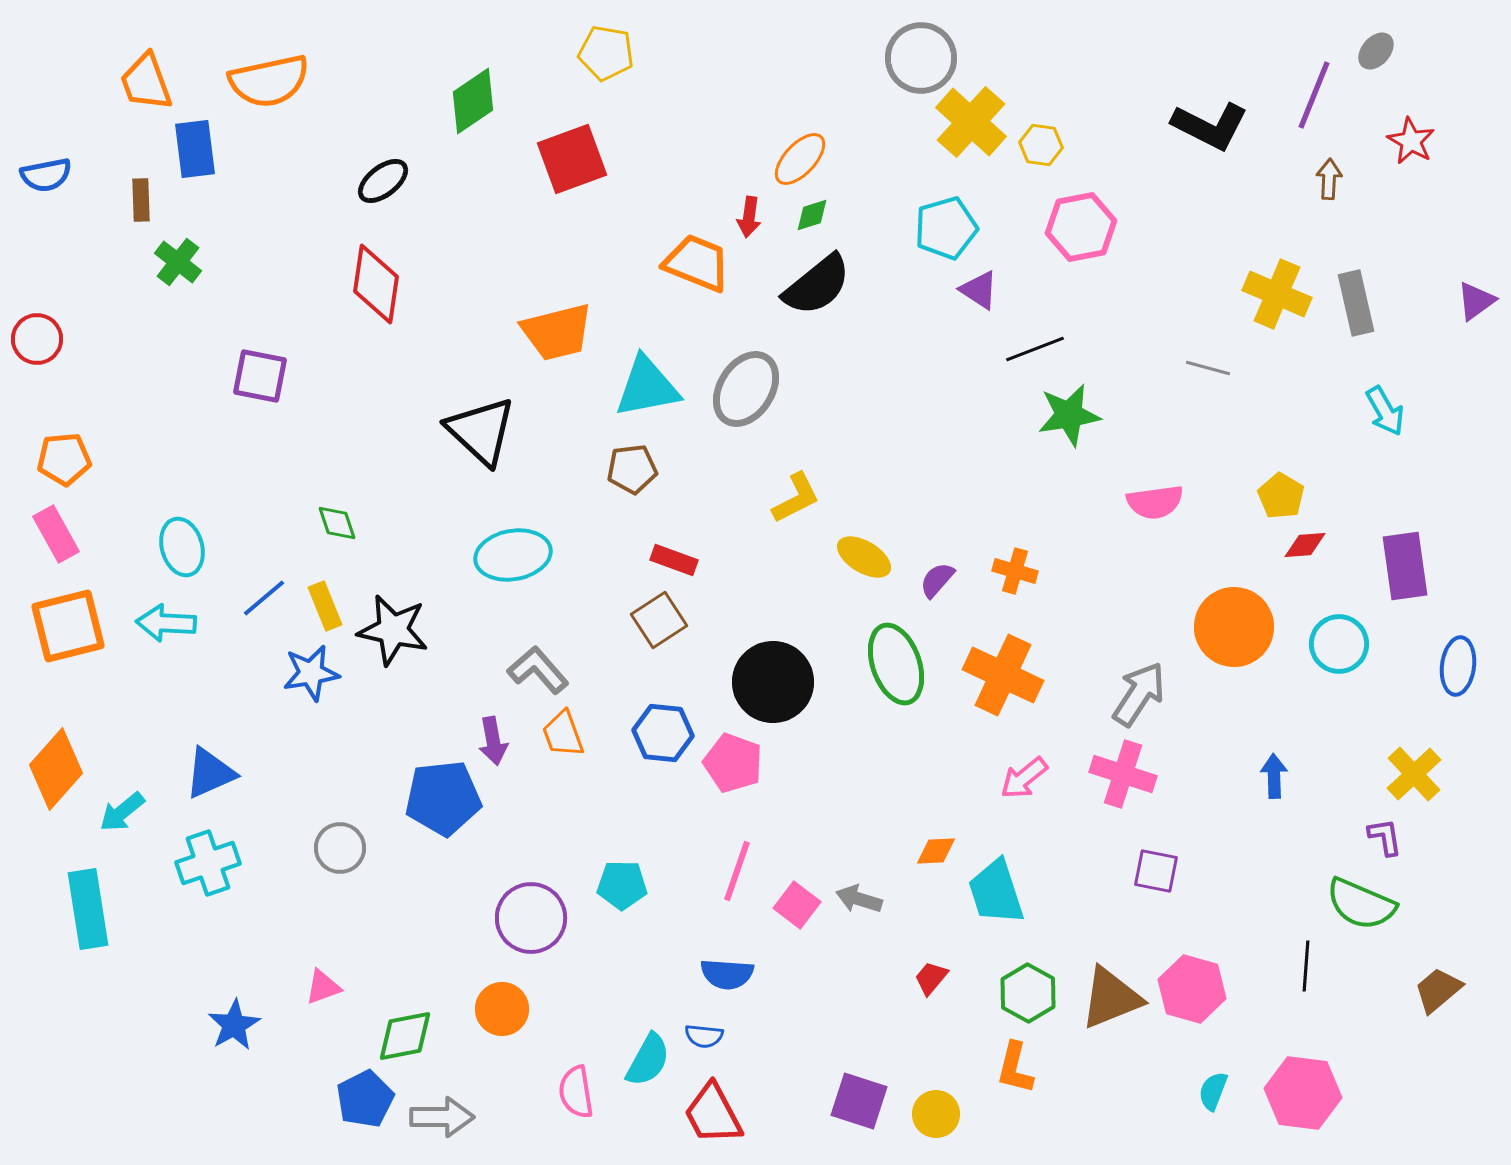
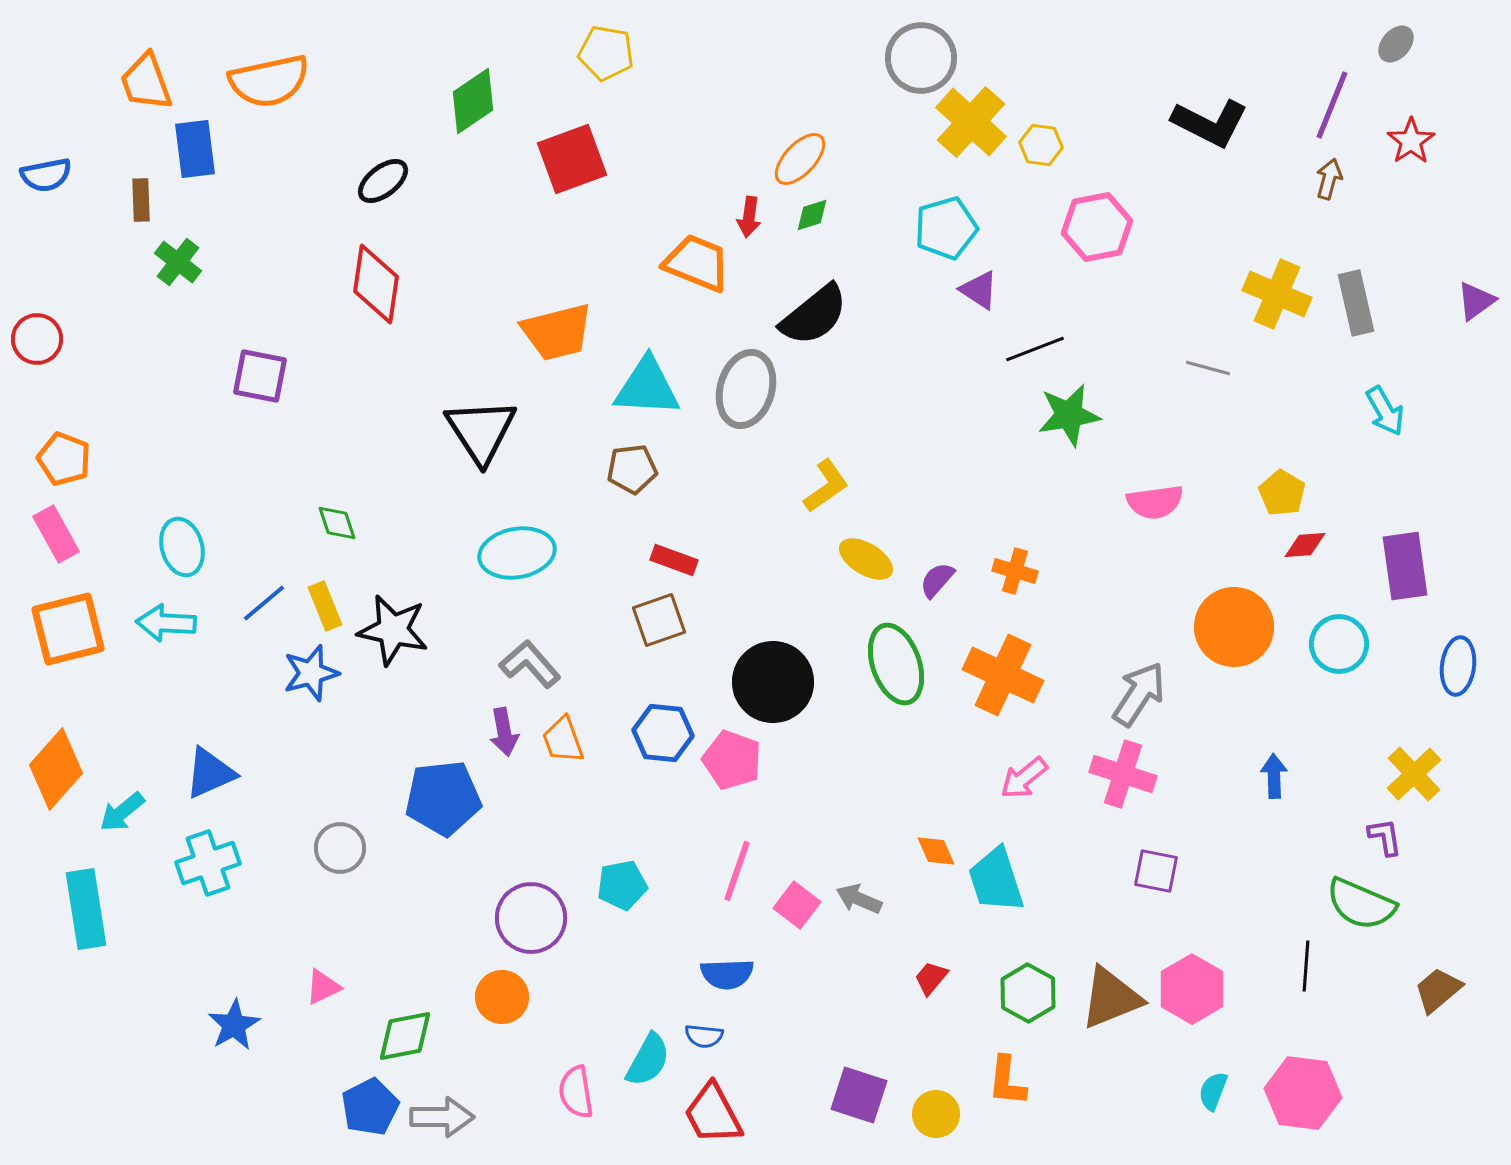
gray ellipse at (1376, 51): moved 20 px right, 7 px up
purple line at (1314, 95): moved 18 px right, 10 px down
black L-shape at (1210, 126): moved 3 px up
red star at (1411, 141): rotated 9 degrees clockwise
brown arrow at (1329, 179): rotated 12 degrees clockwise
pink hexagon at (1081, 227): moved 16 px right
black semicircle at (817, 285): moved 3 px left, 30 px down
cyan triangle at (647, 387): rotated 14 degrees clockwise
gray ellipse at (746, 389): rotated 16 degrees counterclockwise
black triangle at (481, 431): rotated 14 degrees clockwise
orange pentagon at (64, 459): rotated 26 degrees clockwise
yellow pentagon at (1281, 496): moved 1 px right, 3 px up
yellow L-shape at (796, 498): moved 30 px right, 12 px up; rotated 8 degrees counterclockwise
cyan ellipse at (513, 555): moved 4 px right, 2 px up
yellow ellipse at (864, 557): moved 2 px right, 2 px down
blue line at (264, 598): moved 5 px down
brown square at (659, 620): rotated 14 degrees clockwise
orange square at (68, 626): moved 3 px down
gray L-shape at (538, 670): moved 8 px left, 6 px up
blue star at (311, 673): rotated 6 degrees counterclockwise
orange trapezoid at (563, 734): moved 6 px down
purple arrow at (493, 741): moved 11 px right, 9 px up
pink pentagon at (733, 763): moved 1 px left, 3 px up
orange diamond at (936, 851): rotated 69 degrees clockwise
cyan pentagon at (622, 885): rotated 12 degrees counterclockwise
cyan trapezoid at (996, 892): moved 12 px up
gray arrow at (859, 899): rotated 6 degrees clockwise
cyan rectangle at (88, 909): moved 2 px left
blue semicircle at (727, 974): rotated 6 degrees counterclockwise
pink triangle at (323, 987): rotated 6 degrees counterclockwise
pink hexagon at (1192, 989): rotated 14 degrees clockwise
orange circle at (502, 1009): moved 12 px up
orange L-shape at (1015, 1068): moved 8 px left, 13 px down; rotated 8 degrees counterclockwise
blue pentagon at (365, 1099): moved 5 px right, 8 px down
purple square at (859, 1101): moved 6 px up
